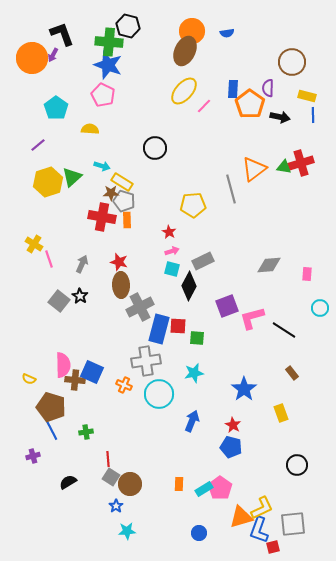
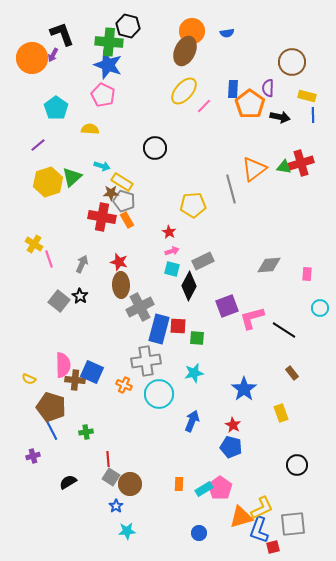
orange rectangle at (127, 220): rotated 28 degrees counterclockwise
